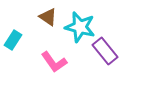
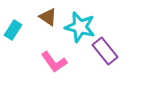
cyan rectangle: moved 10 px up
